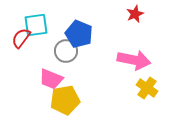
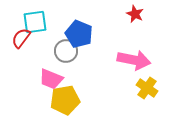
red star: rotated 24 degrees counterclockwise
cyan square: moved 1 px left, 3 px up
